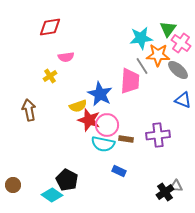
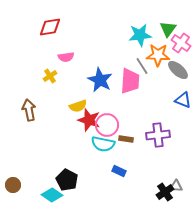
cyan star: moved 1 px left, 3 px up
blue star: moved 14 px up
